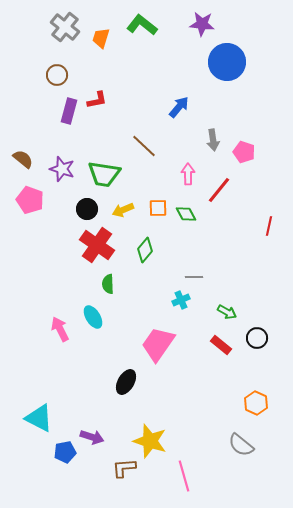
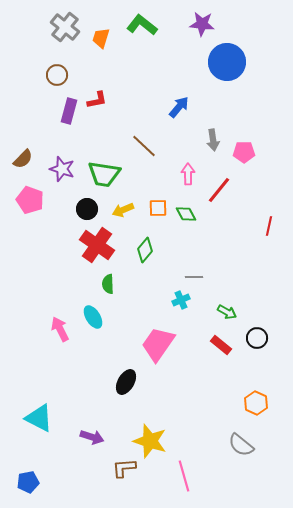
pink pentagon at (244, 152): rotated 20 degrees counterclockwise
brown semicircle at (23, 159): rotated 95 degrees clockwise
blue pentagon at (65, 452): moved 37 px left, 30 px down
